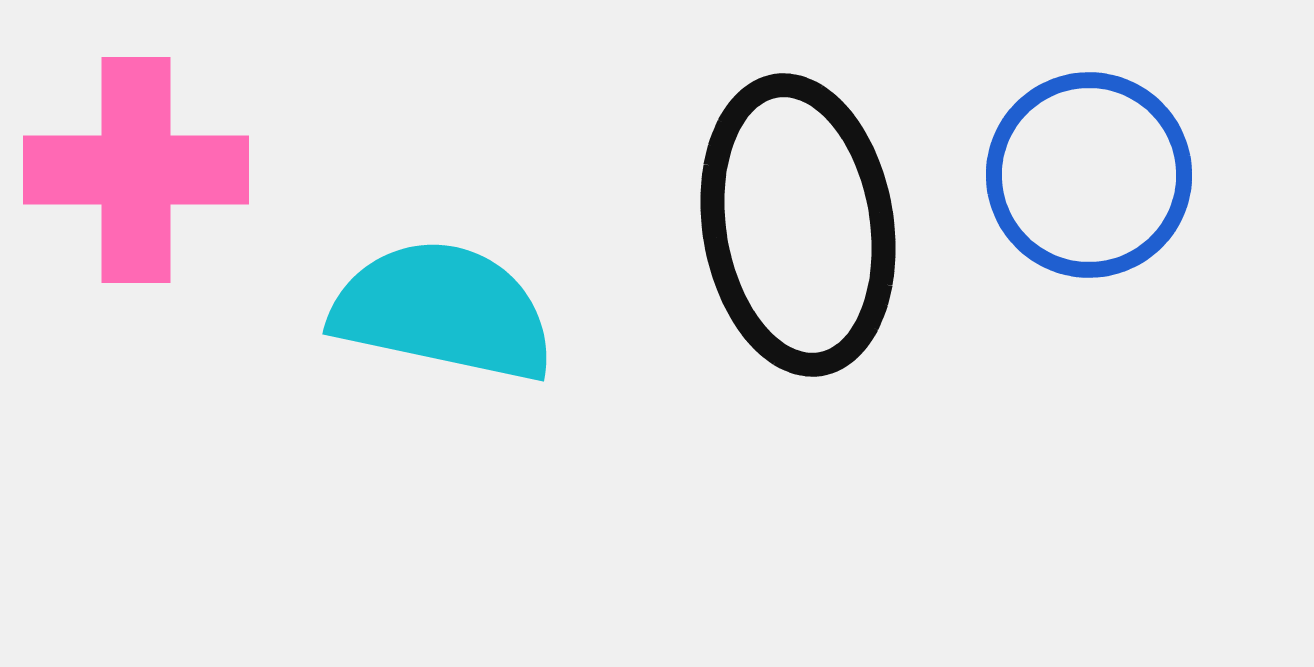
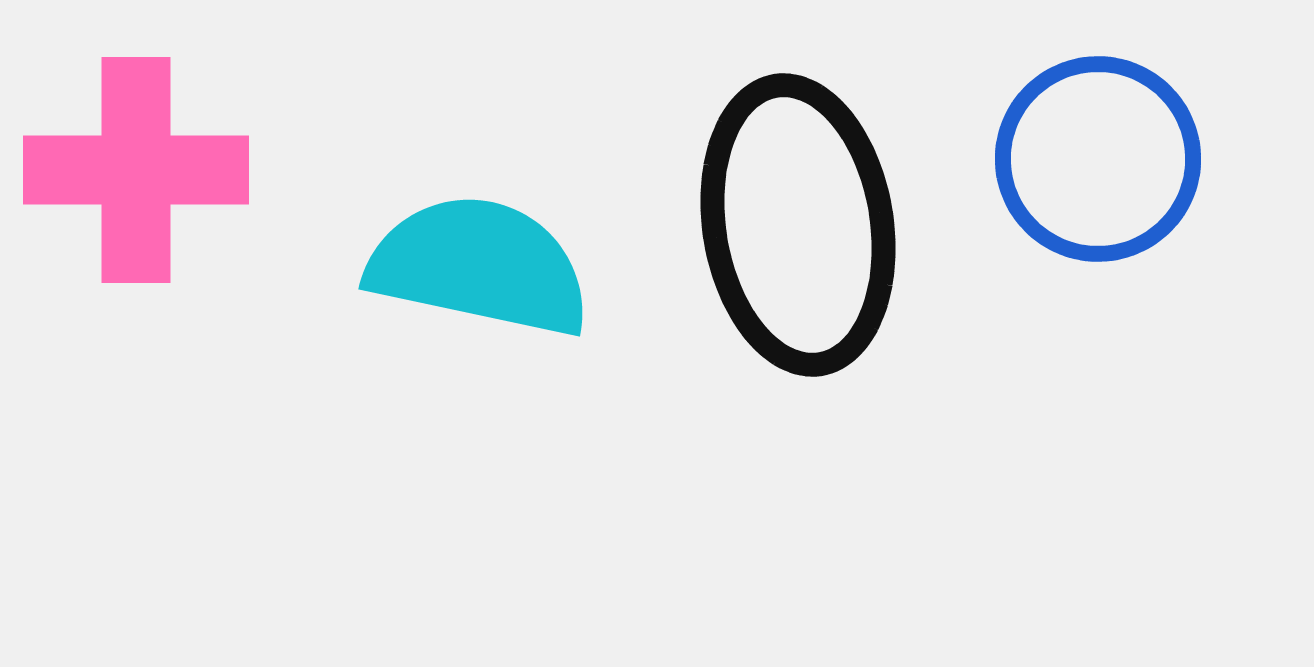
blue circle: moved 9 px right, 16 px up
cyan semicircle: moved 36 px right, 45 px up
